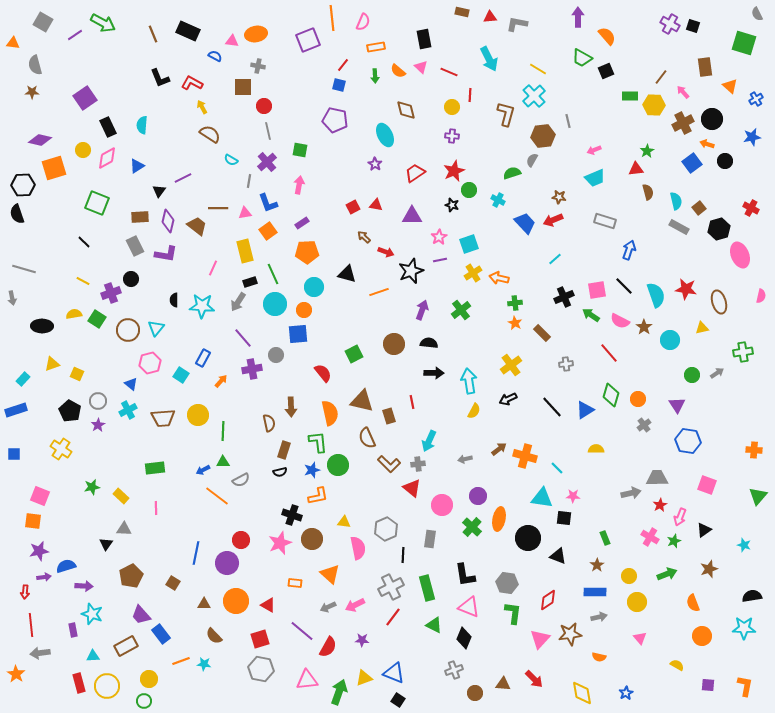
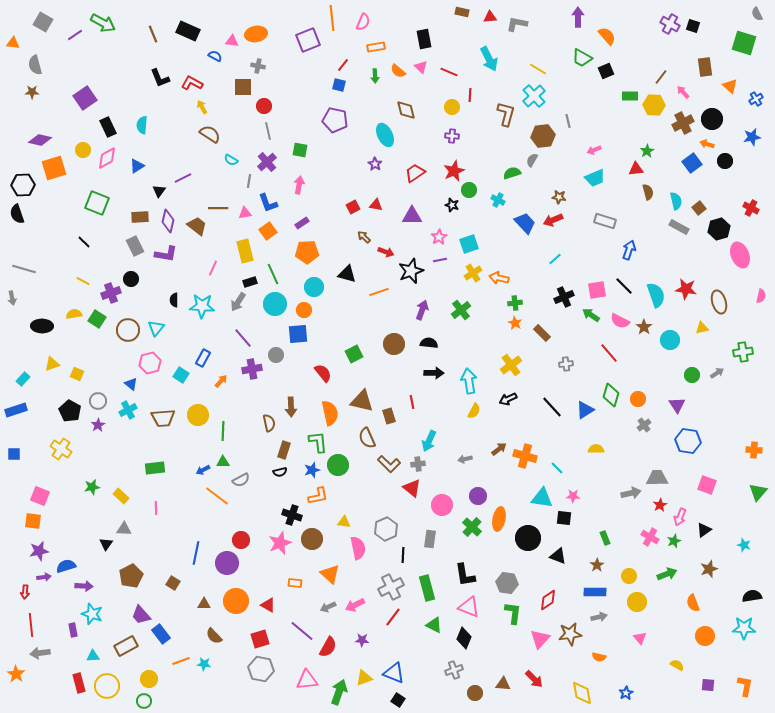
green triangle at (758, 496): moved 4 px up
orange circle at (702, 636): moved 3 px right
